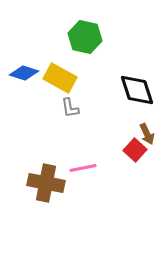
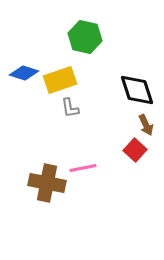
yellow rectangle: moved 2 px down; rotated 48 degrees counterclockwise
brown arrow: moved 1 px left, 9 px up
brown cross: moved 1 px right
